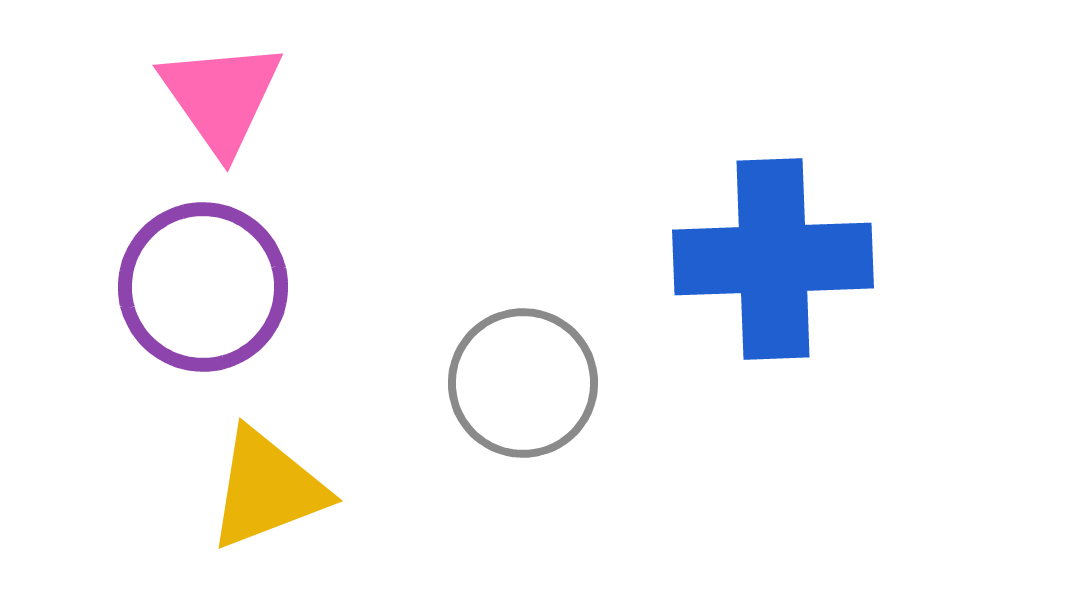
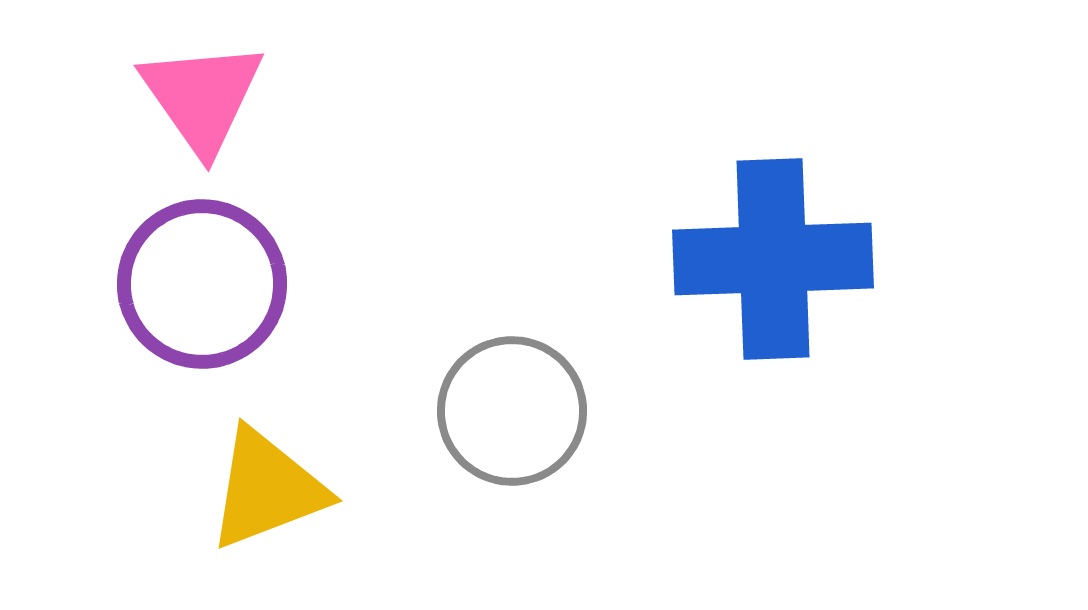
pink triangle: moved 19 px left
purple circle: moved 1 px left, 3 px up
gray circle: moved 11 px left, 28 px down
